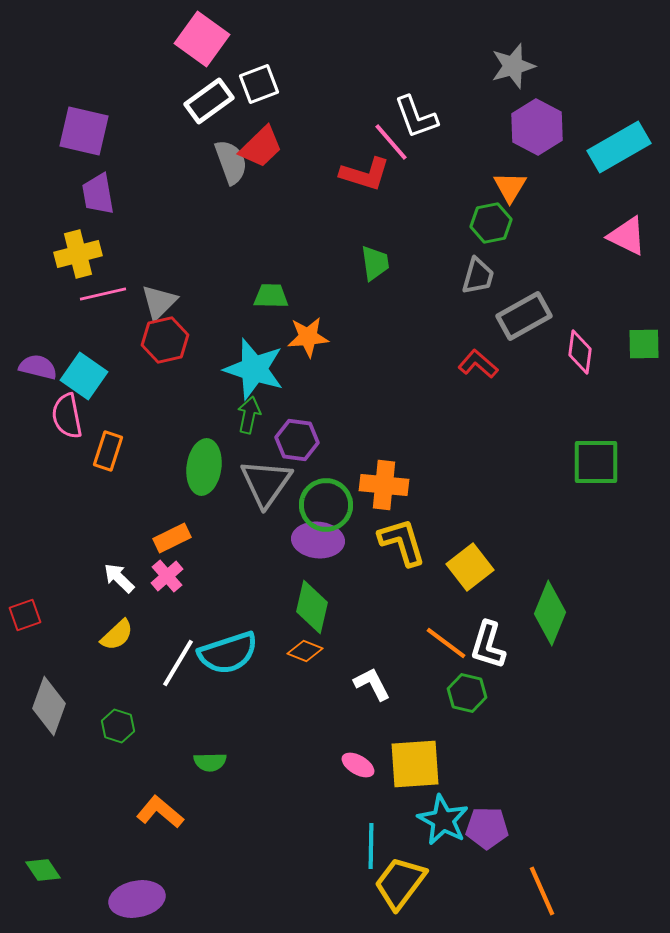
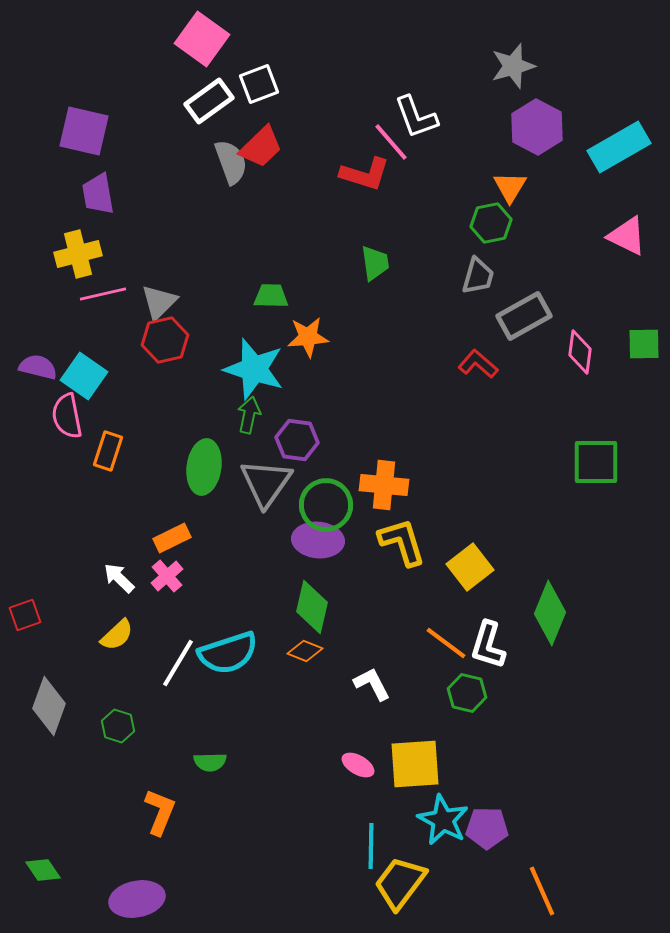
orange L-shape at (160, 812): rotated 72 degrees clockwise
